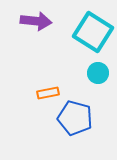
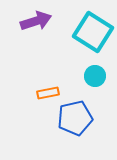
purple arrow: rotated 24 degrees counterclockwise
cyan circle: moved 3 px left, 3 px down
blue pentagon: rotated 28 degrees counterclockwise
